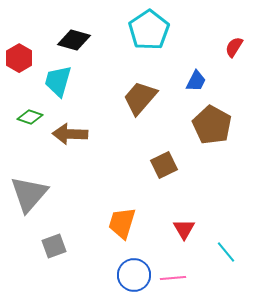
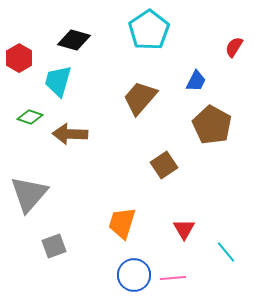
brown square: rotated 8 degrees counterclockwise
